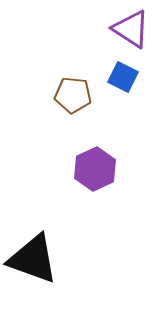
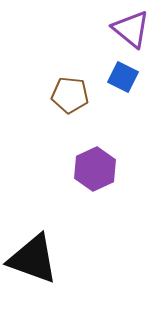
purple triangle: rotated 6 degrees clockwise
brown pentagon: moved 3 px left
